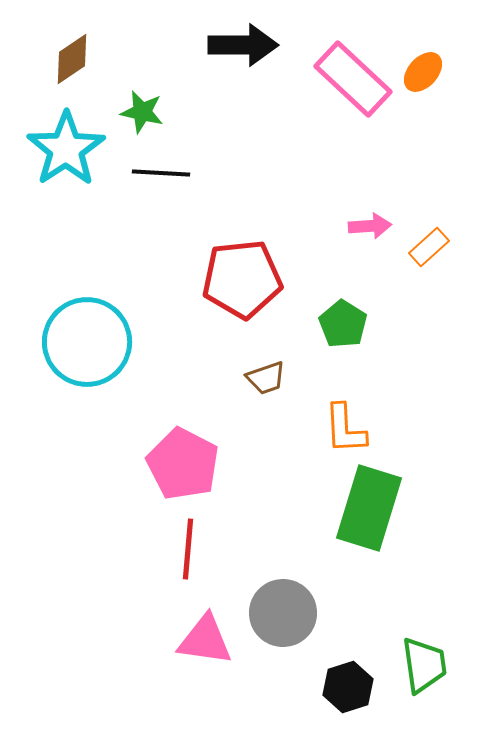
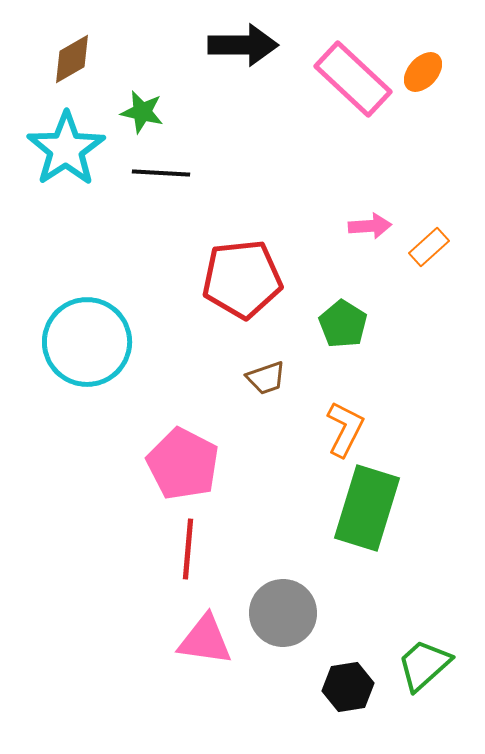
brown diamond: rotated 4 degrees clockwise
orange L-shape: rotated 150 degrees counterclockwise
green rectangle: moved 2 px left
green trapezoid: rotated 124 degrees counterclockwise
black hexagon: rotated 9 degrees clockwise
